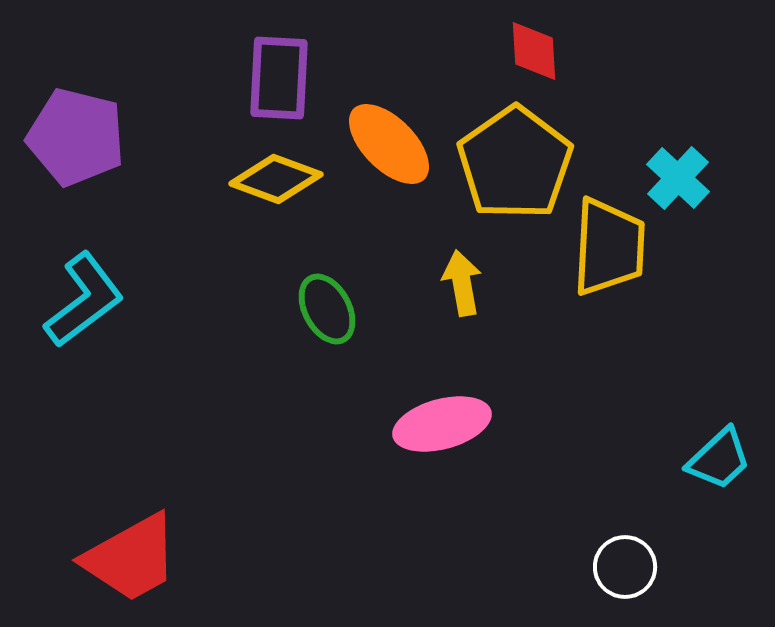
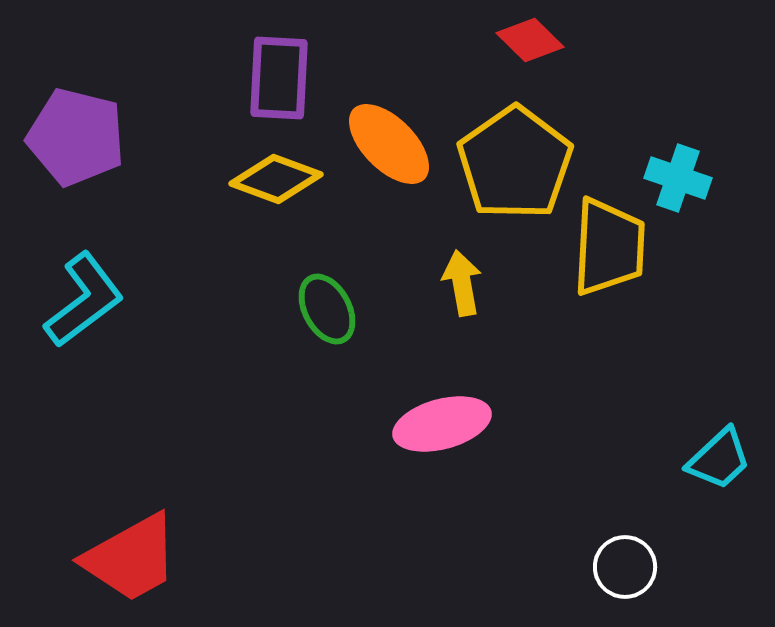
red diamond: moved 4 px left, 11 px up; rotated 42 degrees counterclockwise
cyan cross: rotated 24 degrees counterclockwise
